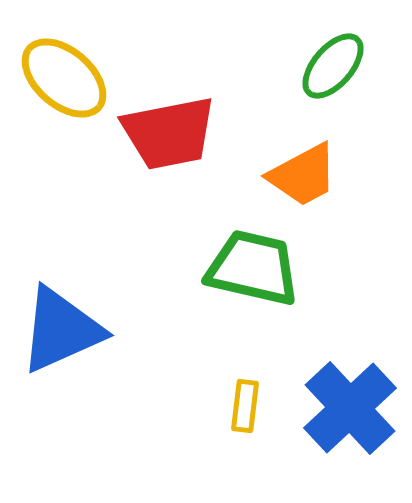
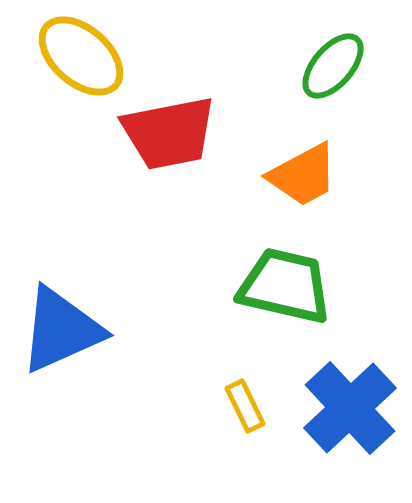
yellow ellipse: moved 17 px right, 22 px up
green trapezoid: moved 32 px right, 18 px down
yellow rectangle: rotated 33 degrees counterclockwise
